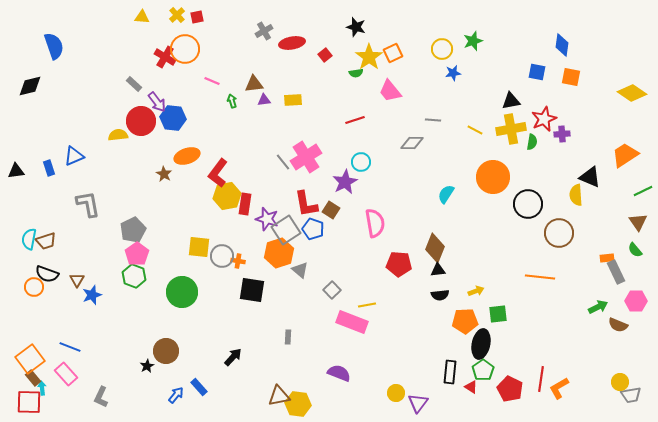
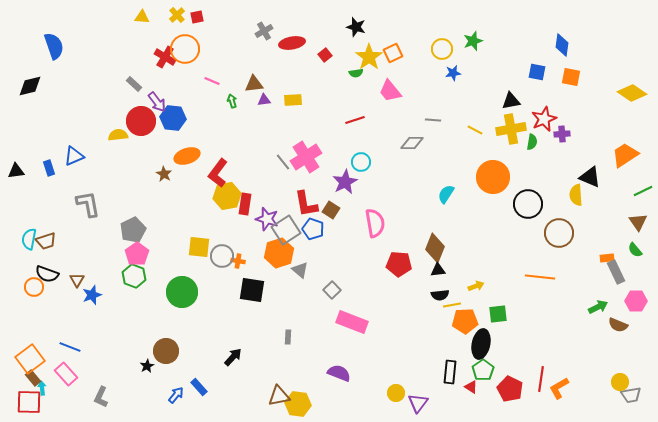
yellow arrow at (476, 291): moved 5 px up
yellow line at (367, 305): moved 85 px right
